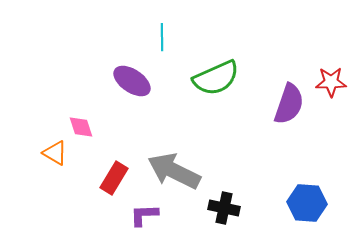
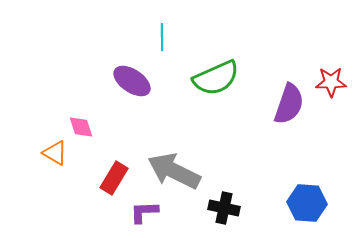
purple L-shape: moved 3 px up
